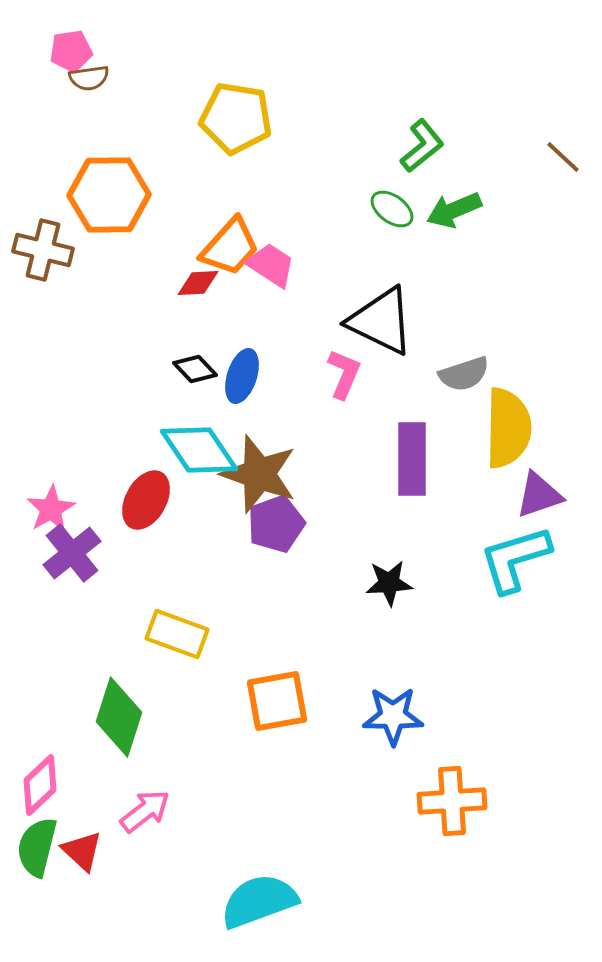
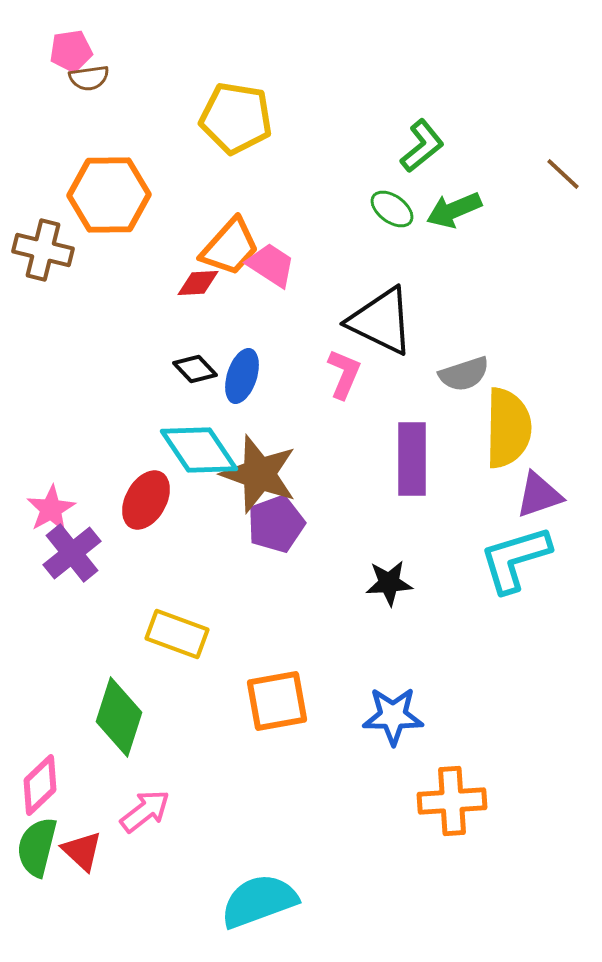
brown line: moved 17 px down
